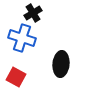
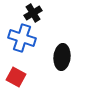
black ellipse: moved 1 px right, 7 px up
